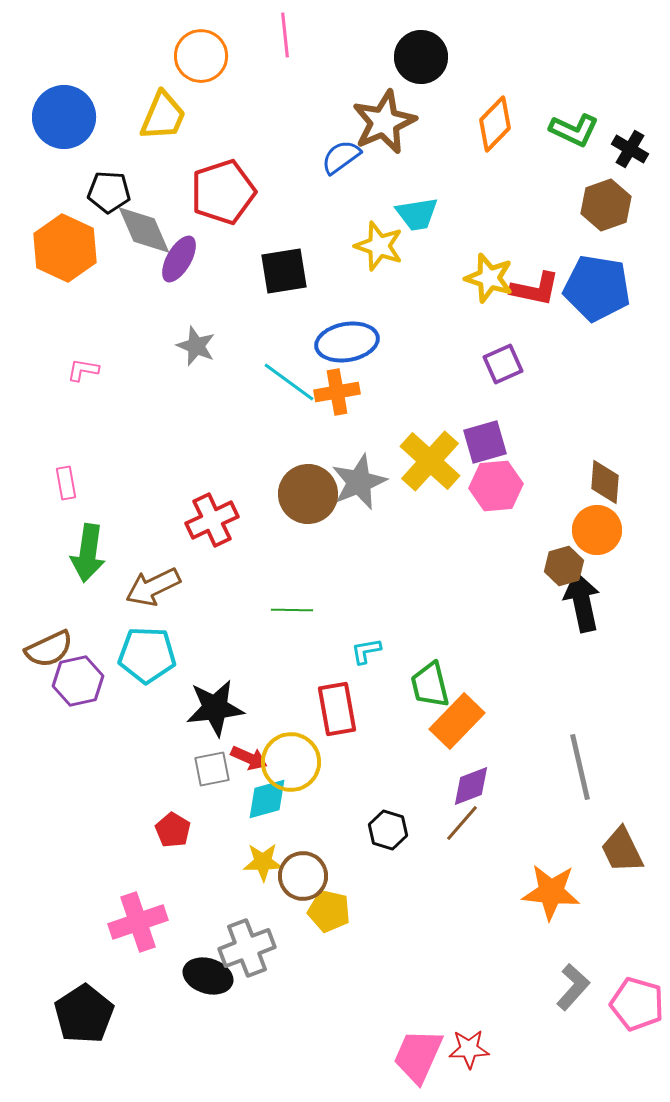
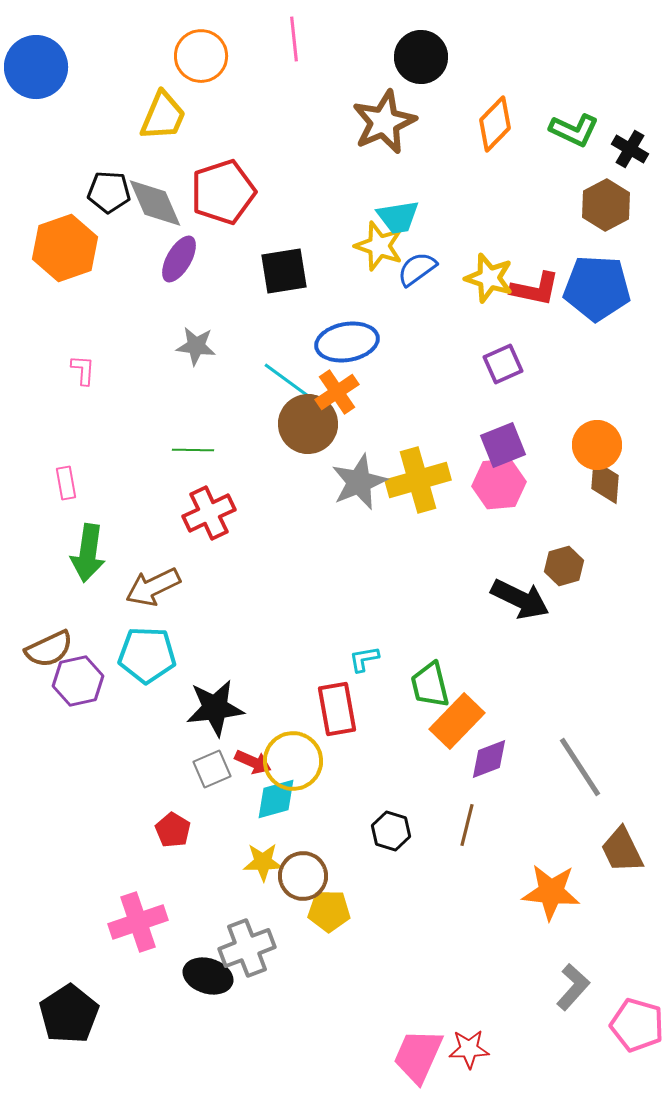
pink line at (285, 35): moved 9 px right, 4 px down
blue circle at (64, 117): moved 28 px left, 50 px up
blue semicircle at (341, 157): moved 76 px right, 112 px down
brown hexagon at (606, 205): rotated 9 degrees counterclockwise
cyan trapezoid at (417, 214): moved 19 px left, 3 px down
gray diamond at (144, 230): moved 11 px right, 27 px up
orange hexagon at (65, 248): rotated 16 degrees clockwise
blue pentagon at (597, 288): rotated 6 degrees counterclockwise
gray star at (196, 346): rotated 15 degrees counterclockwise
pink L-shape at (83, 370): rotated 84 degrees clockwise
orange cross at (337, 392): rotated 24 degrees counterclockwise
purple square at (485, 442): moved 18 px right, 3 px down; rotated 6 degrees counterclockwise
yellow cross at (430, 461): moved 12 px left, 19 px down; rotated 32 degrees clockwise
pink hexagon at (496, 486): moved 3 px right, 2 px up
brown circle at (308, 494): moved 70 px up
red cross at (212, 520): moved 3 px left, 7 px up
orange circle at (597, 530): moved 85 px up
black arrow at (582, 602): moved 62 px left, 3 px up; rotated 128 degrees clockwise
green line at (292, 610): moved 99 px left, 160 px up
cyan L-shape at (366, 651): moved 2 px left, 8 px down
red arrow at (249, 758): moved 4 px right, 4 px down
yellow circle at (291, 762): moved 2 px right, 1 px up
gray line at (580, 767): rotated 20 degrees counterclockwise
gray square at (212, 769): rotated 12 degrees counterclockwise
purple diamond at (471, 786): moved 18 px right, 27 px up
cyan diamond at (267, 799): moved 9 px right
brown line at (462, 823): moved 5 px right, 2 px down; rotated 27 degrees counterclockwise
black hexagon at (388, 830): moved 3 px right, 1 px down
yellow pentagon at (329, 911): rotated 12 degrees counterclockwise
pink pentagon at (637, 1004): moved 21 px down
black pentagon at (84, 1014): moved 15 px left
